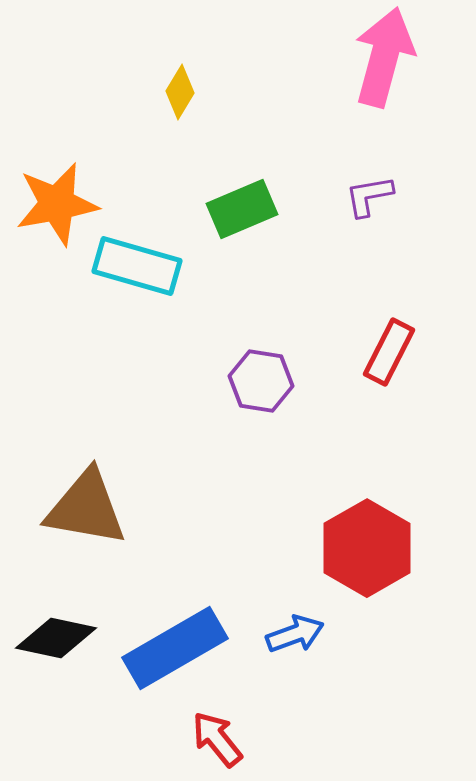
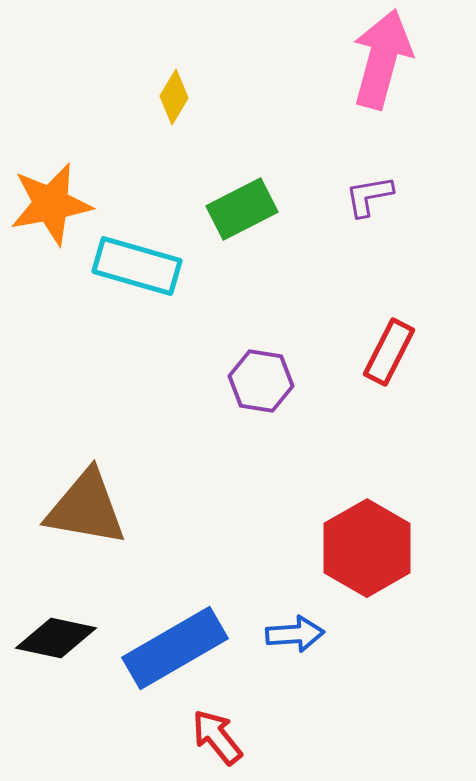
pink arrow: moved 2 px left, 2 px down
yellow diamond: moved 6 px left, 5 px down
orange star: moved 6 px left
green rectangle: rotated 4 degrees counterclockwise
blue arrow: rotated 16 degrees clockwise
red arrow: moved 2 px up
